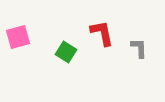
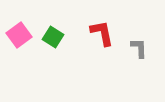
pink square: moved 1 px right, 2 px up; rotated 20 degrees counterclockwise
green square: moved 13 px left, 15 px up
